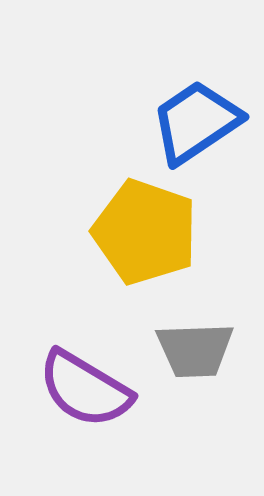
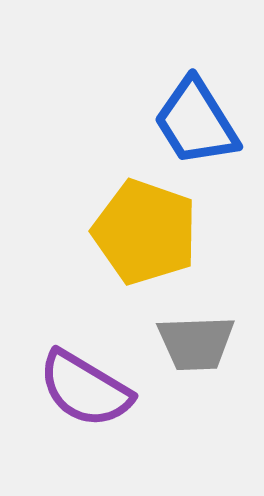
blue trapezoid: rotated 88 degrees counterclockwise
gray trapezoid: moved 1 px right, 7 px up
